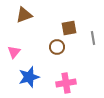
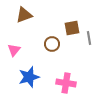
brown square: moved 3 px right
gray line: moved 4 px left
brown circle: moved 5 px left, 3 px up
pink triangle: moved 2 px up
pink cross: rotated 18 degrees clockwise
